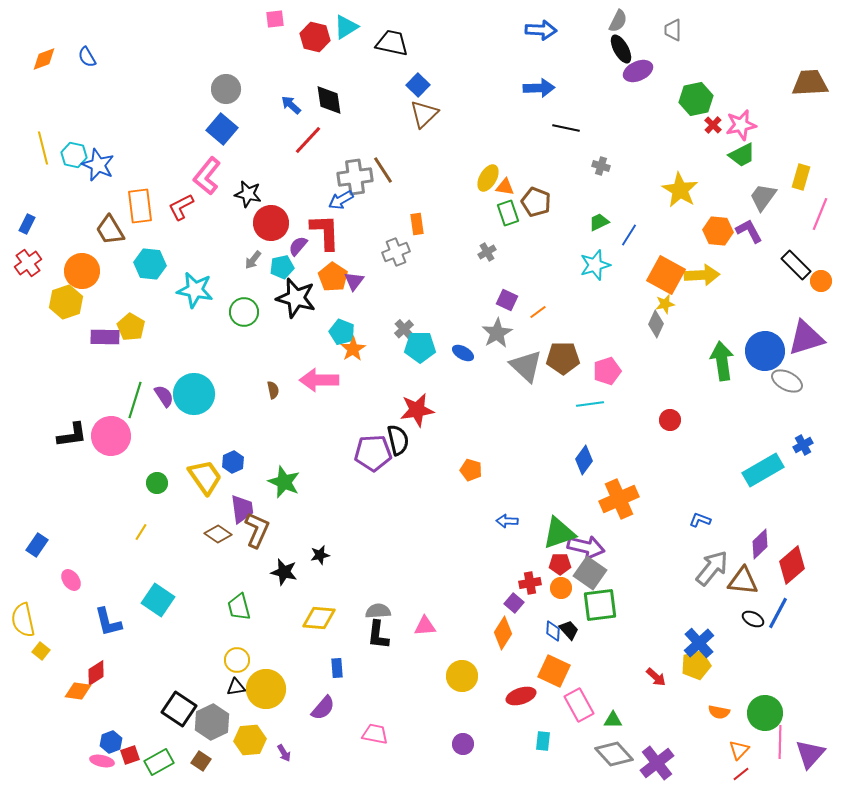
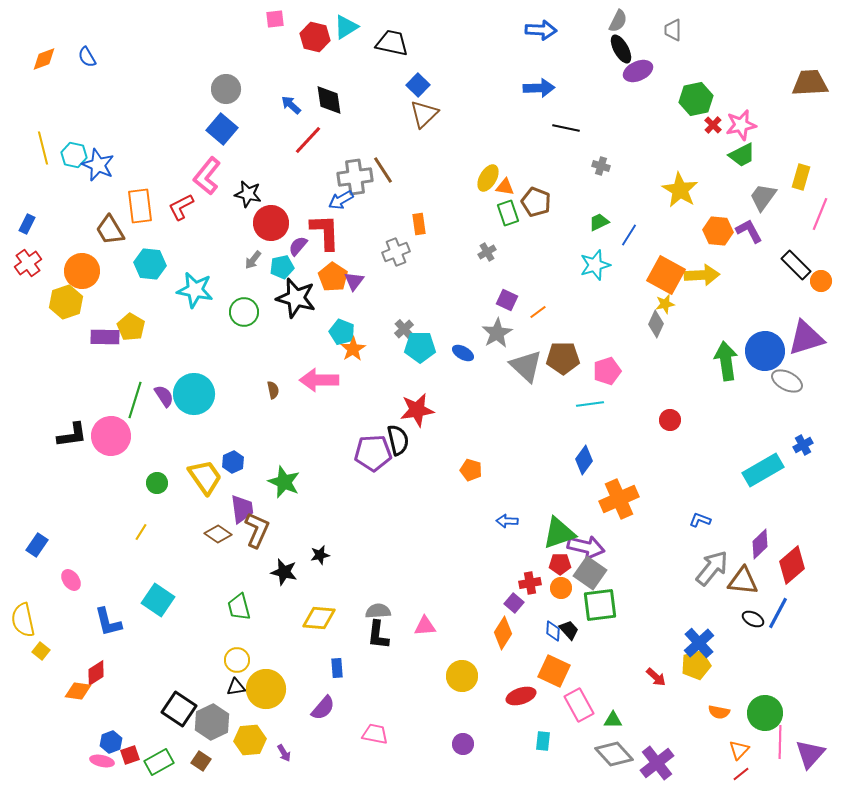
orange rectangle at (417, 224): moved 2 px right
green arrow at (722, 361): moved 4 px right
